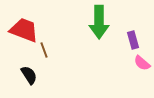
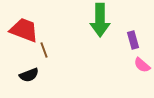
green arrow: moved 1 px right, 2 px up
pink semicircle: moved 2 px down
black semicircle: rotated 102 degrees clockwise
